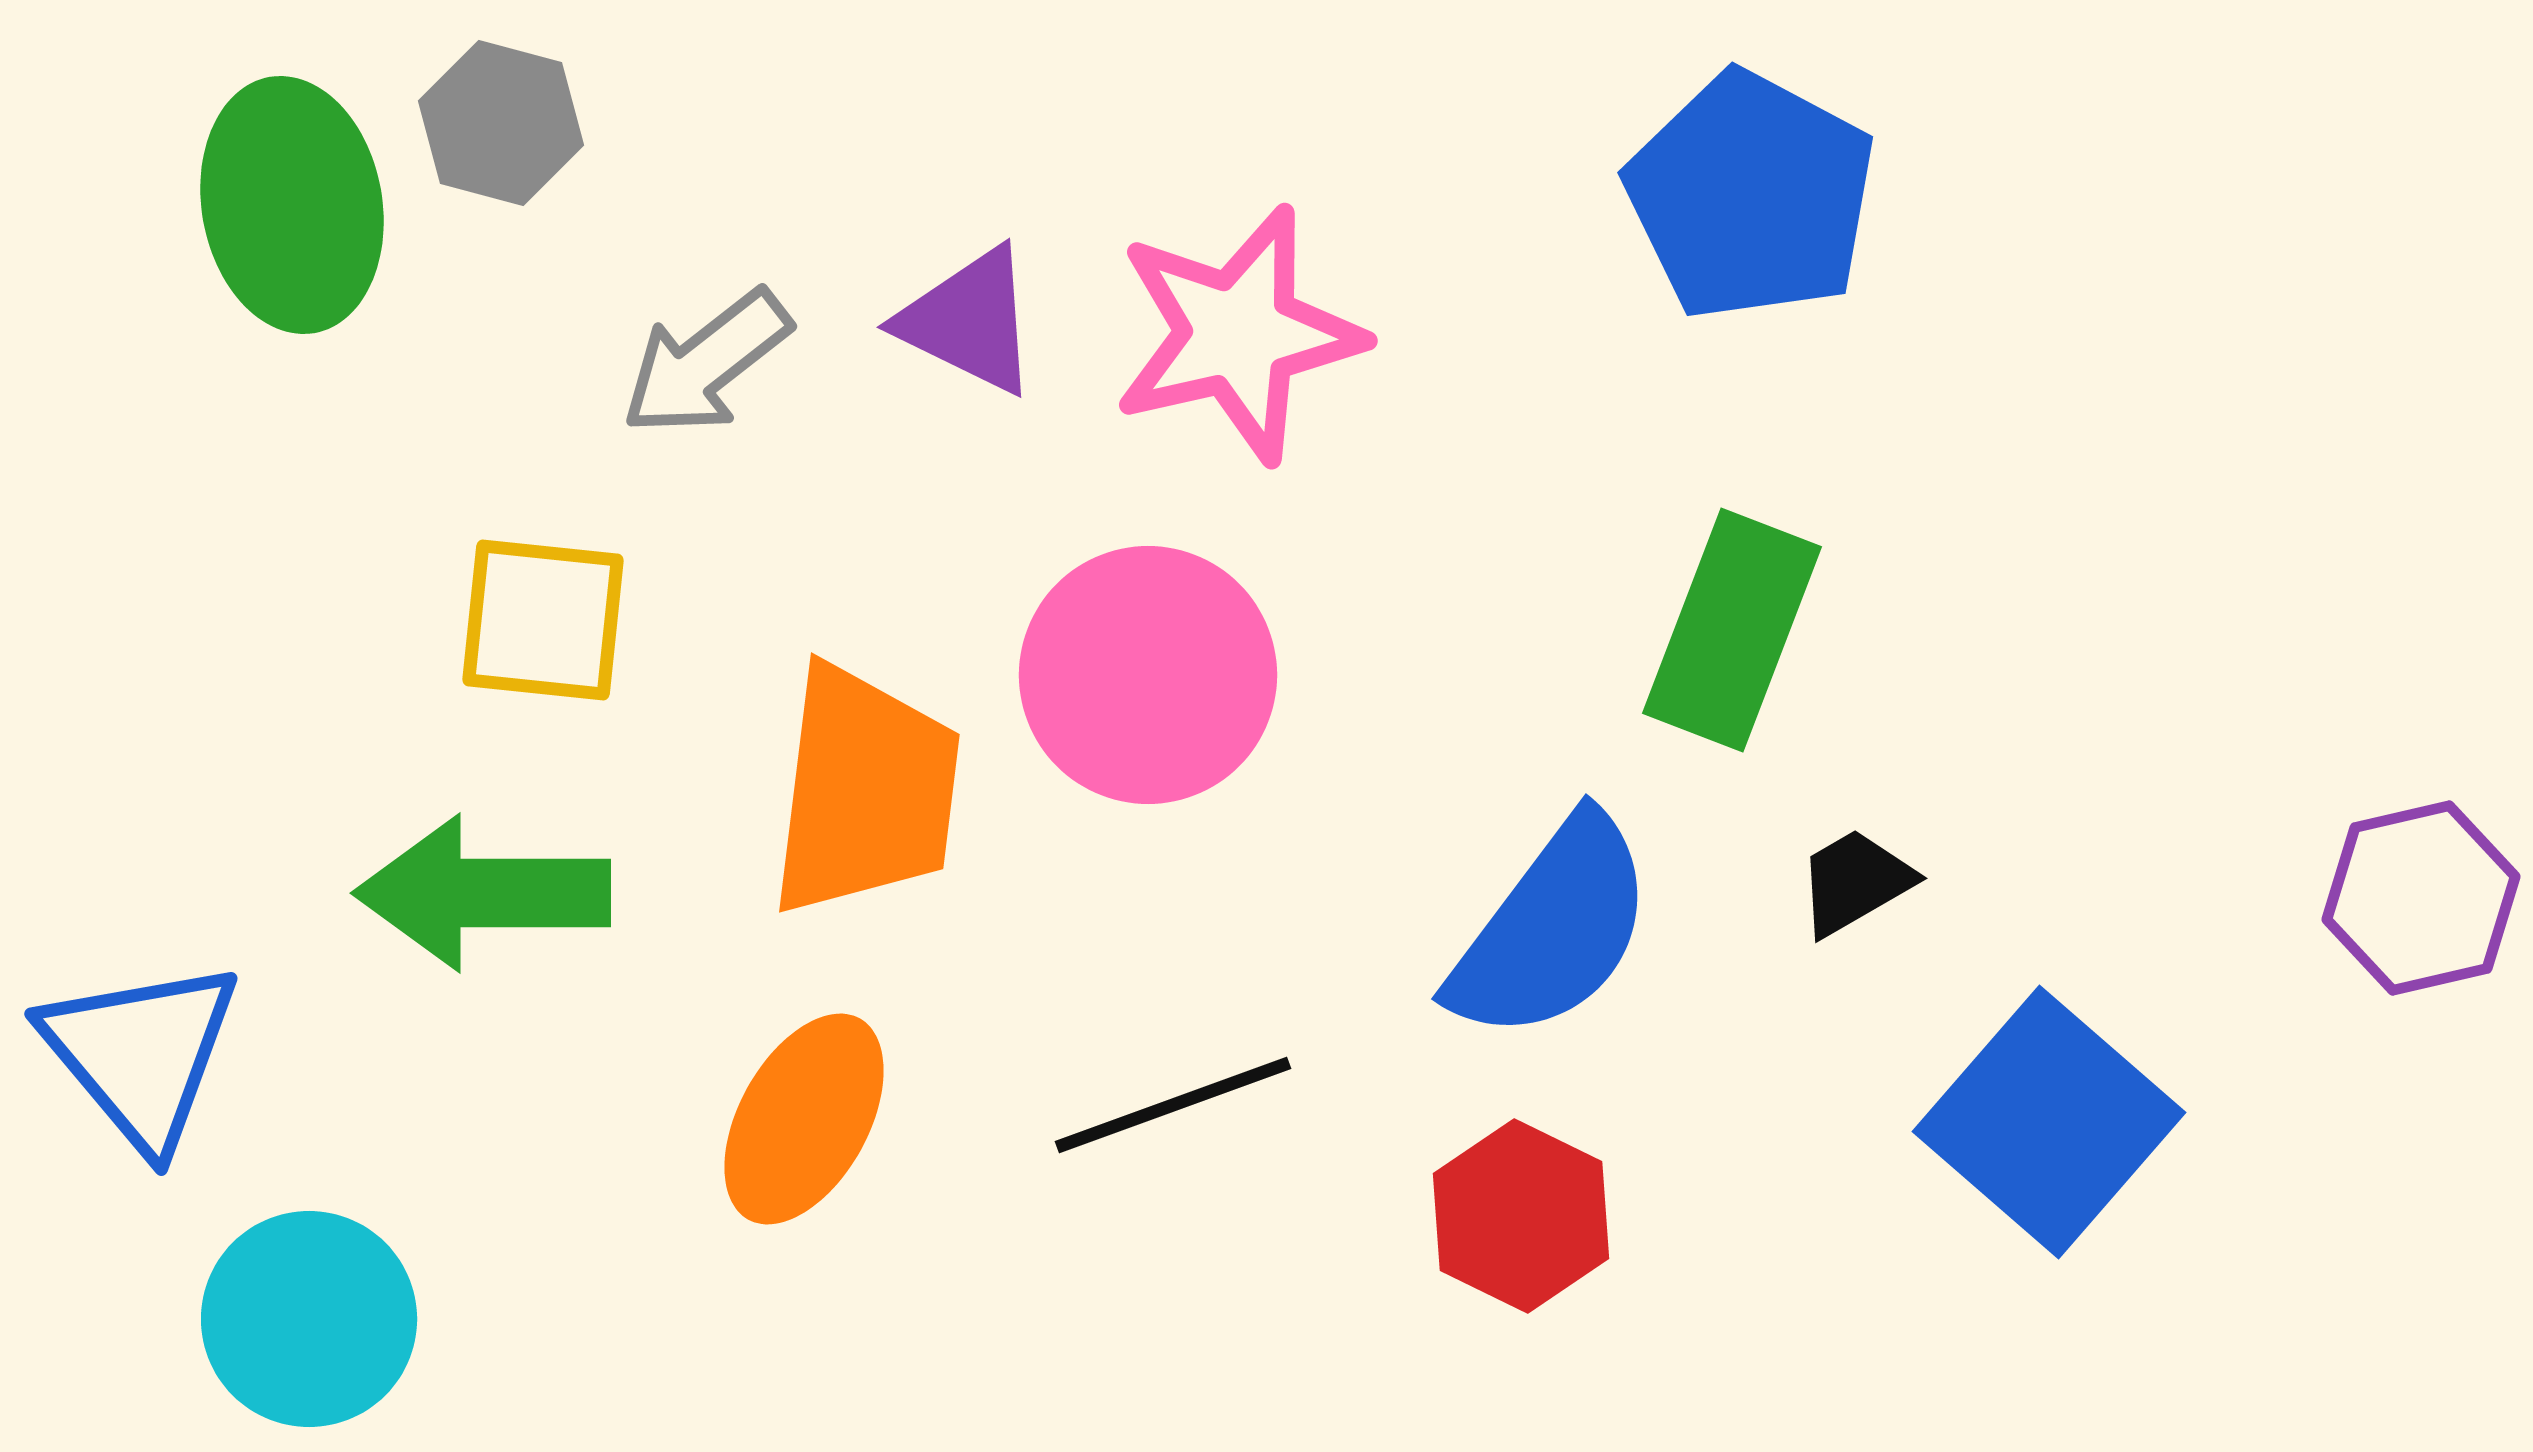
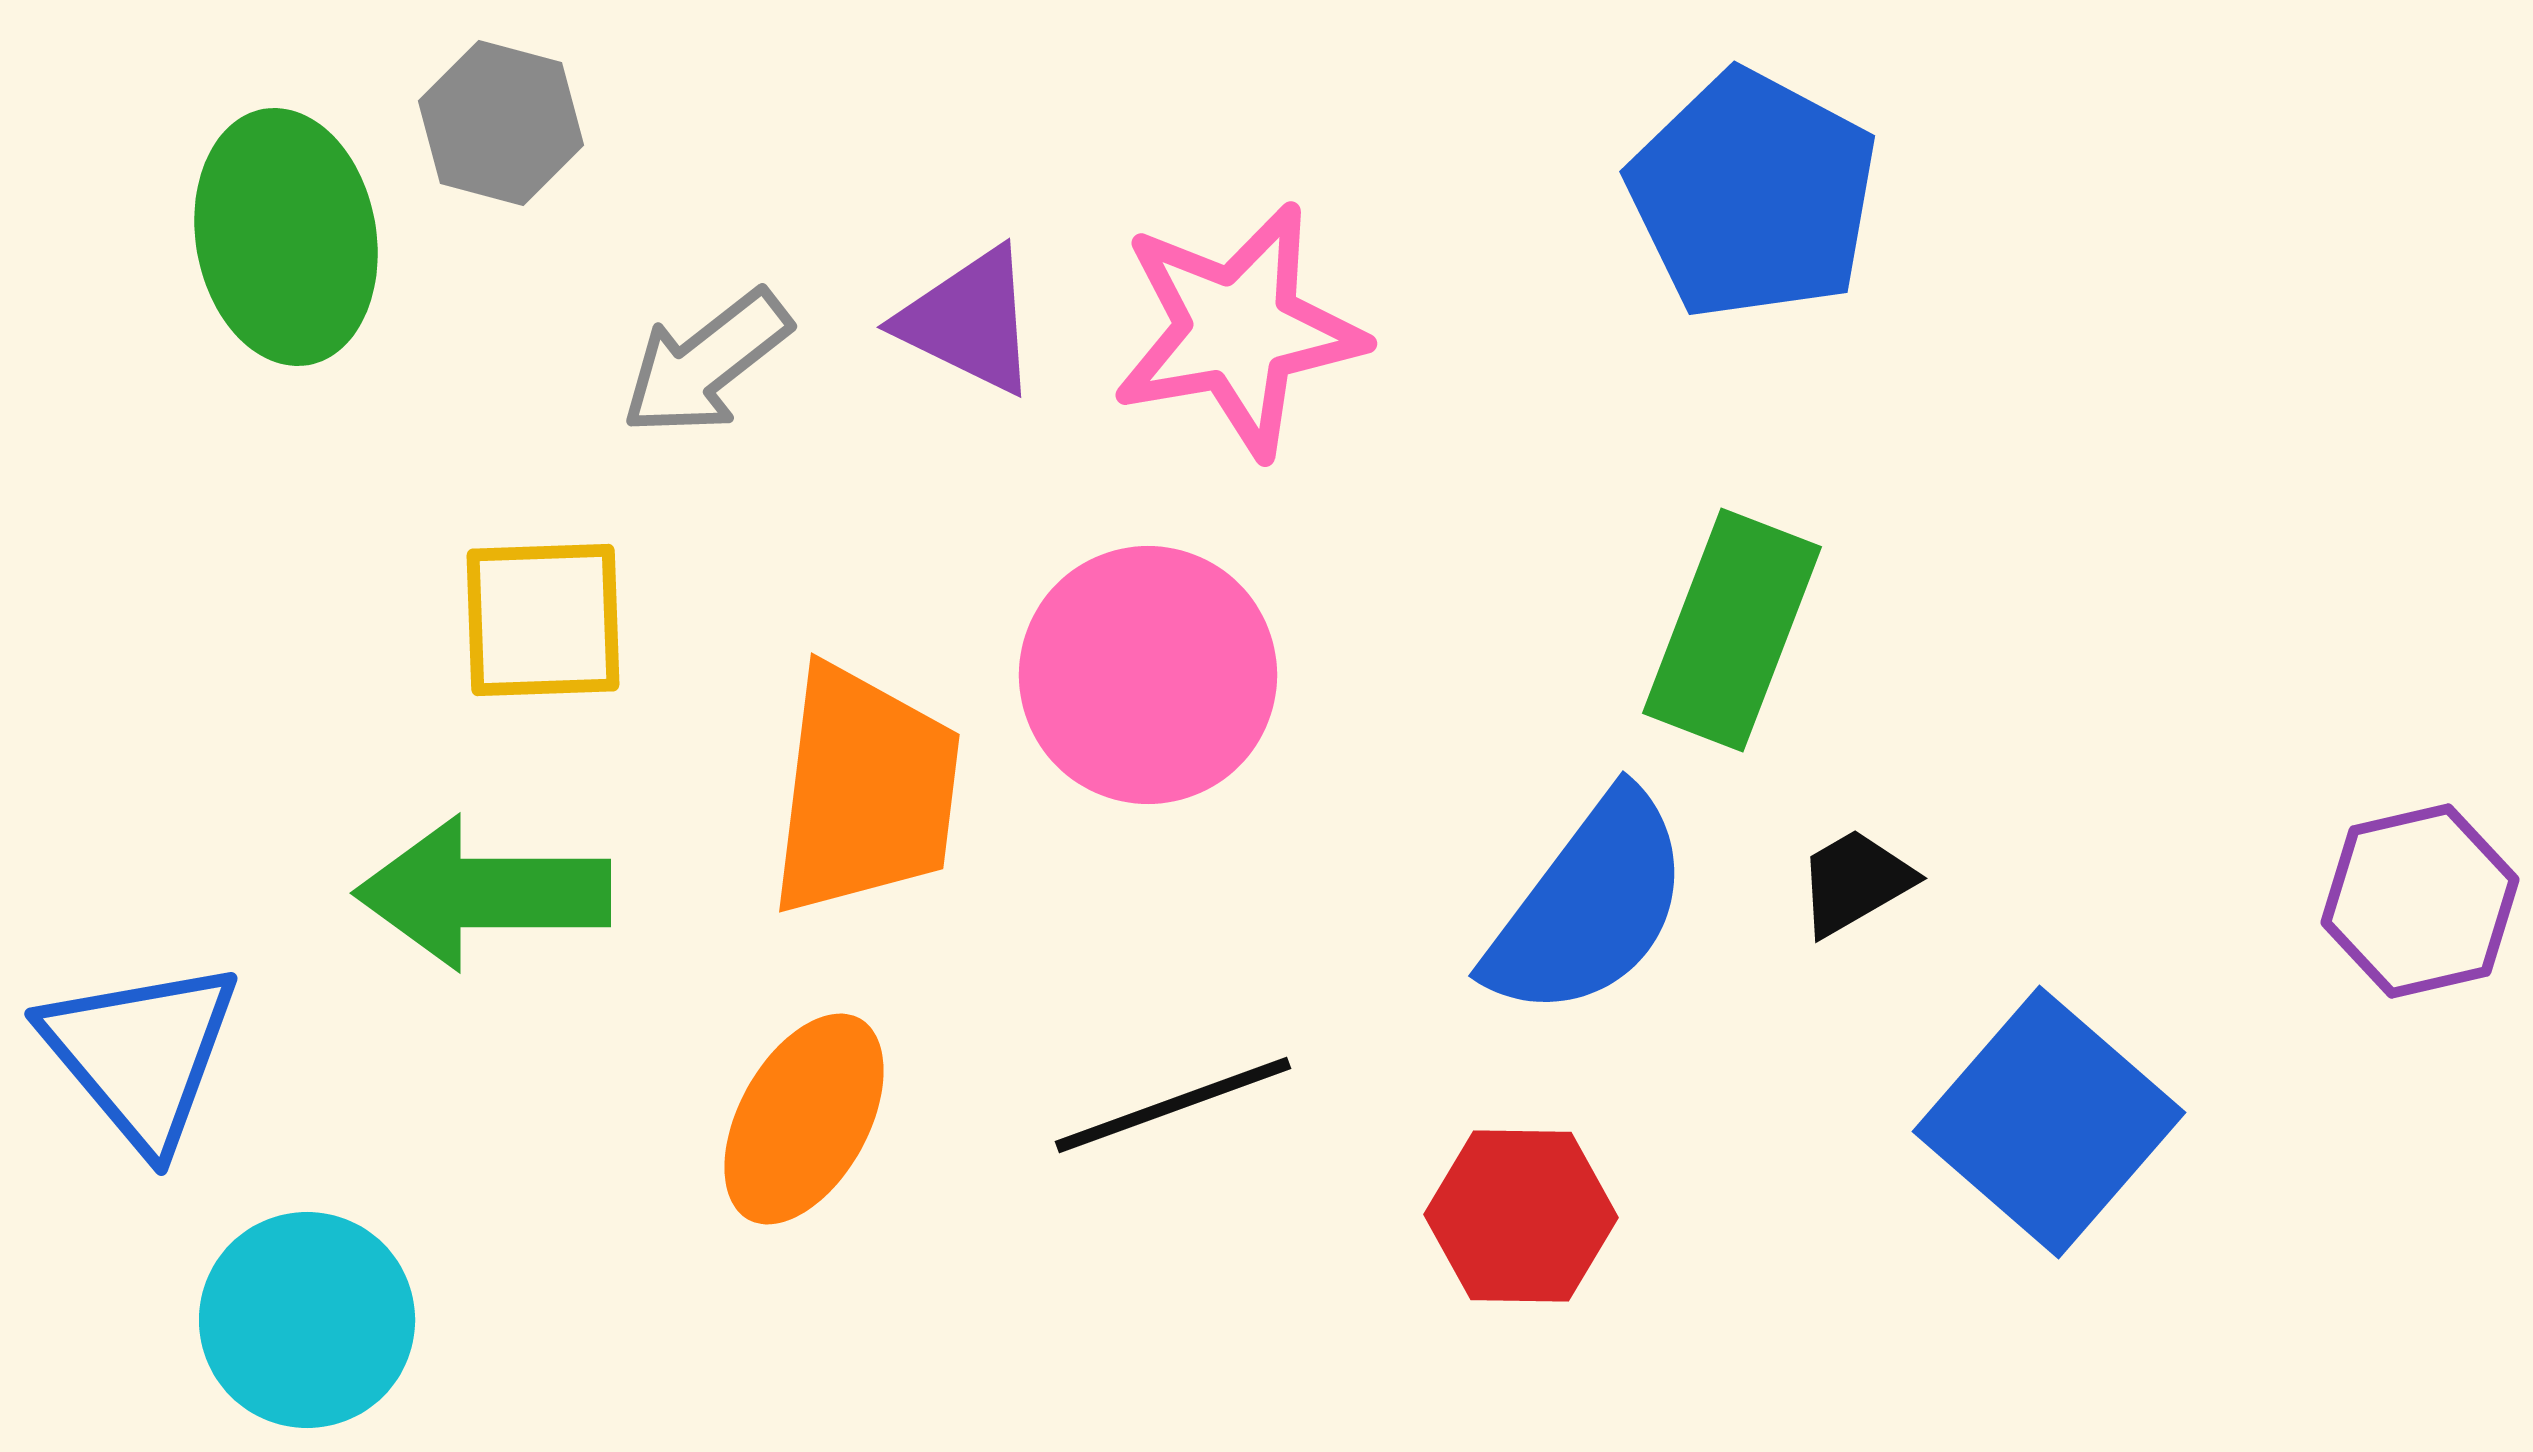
blue pentagon: moved 2 px right, 1 px up
green ellipse: moved 6 px left, 32 px down
pink star: moved 4 px up; rotated 3 degrees clockwise
yellow square: rotated 8 degrees counterclockwise
purple hexagon: moved 1 px left, 3 px down
blue semicircle: moved 37 px right, 23 px up
red hexagon: rotated 25 degrees counterclockwise
cyan circle: moved 2 px left, 1 px down
